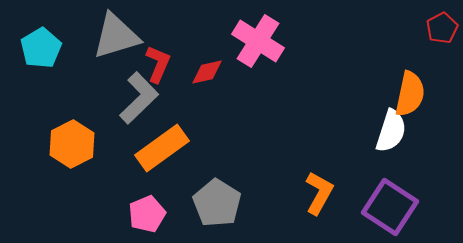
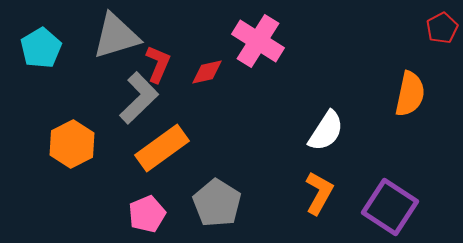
white semicircle: moved 65 px left; rotated 15 degrees clockwise
